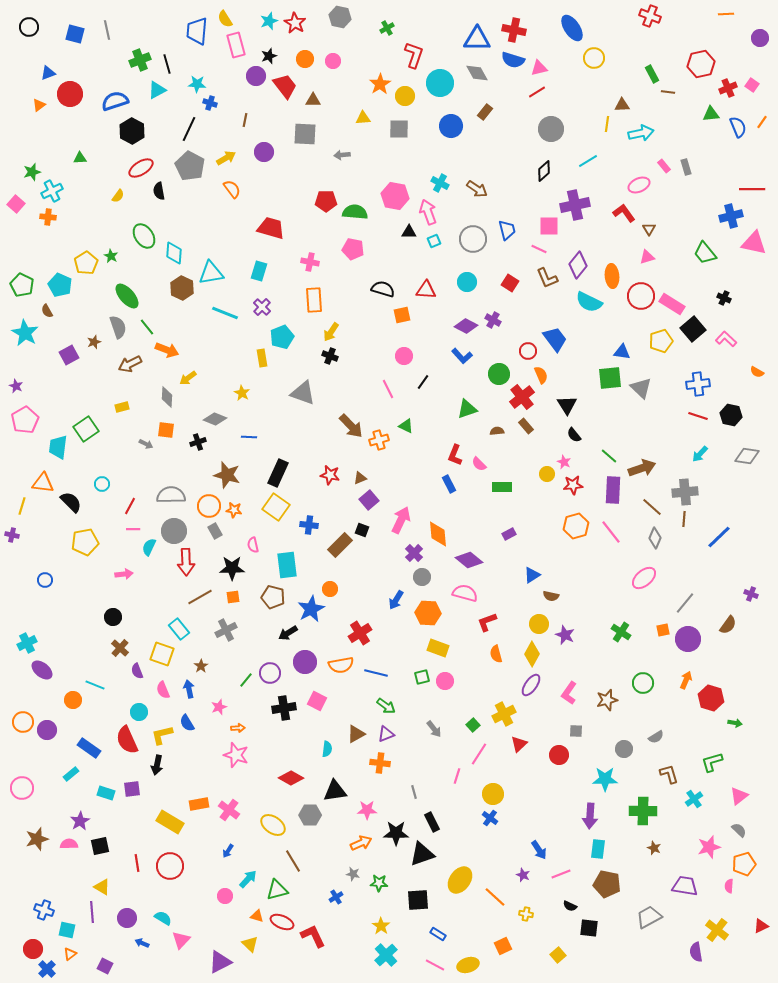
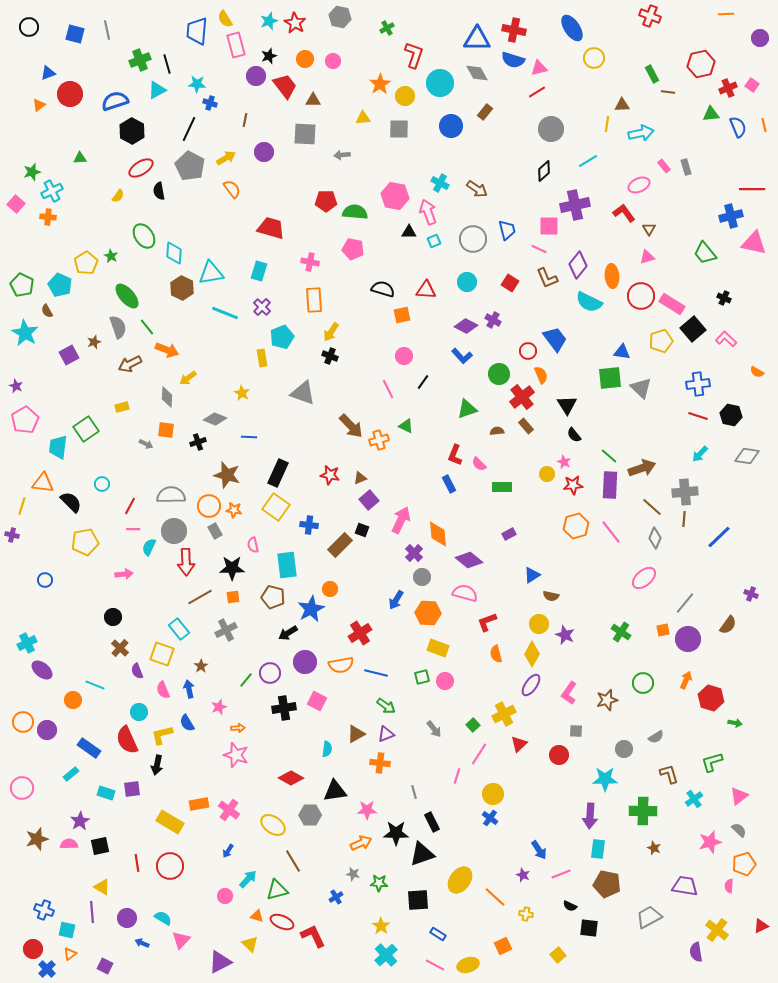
orange line at (762, 122): moved 2 px right, 3 px down; rotated 48 degrees counterclockwise
purple rectangle at (613, 490): moved 3 px left, 5 px up
pink star at (709, 847): moved 1 px right, 5 px up
